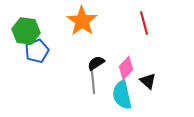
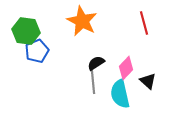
orange star: rotated 8 degrees counterclockwise
cyan semicircle: moved 2 px left, 1 px up
